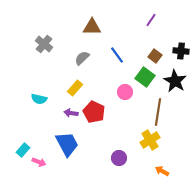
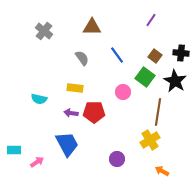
gray cross: moved 13 px up
black cross: moved 2 px down
gray semicircle: rotated 98 degrees clockwise
yellow rectangle: rotated 56 degrees clockwise
pink circle: moved 2 px left
red pentagon: rotated 25 degrees counterclockwise
cyan rectangle: moved 9 px left; rotated 48 degrees clockwise
purple circle: moved 2 px left, 1 px down
pink arrow: moved 2 px left; rotated 56 degrees counterclockwise
